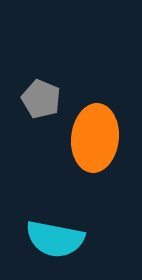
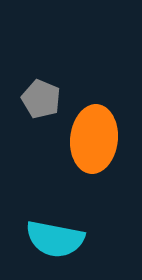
orange ellipse: moved 1 px left, 1 px down
